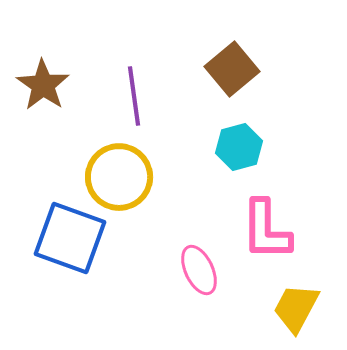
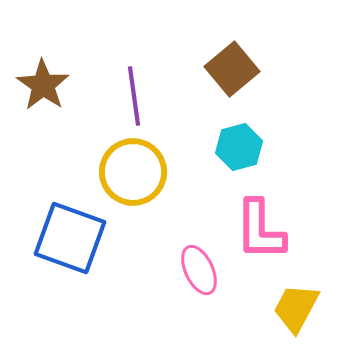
yellow circle: moved 14 px right, 5 px up
pink L-shape: moved 6 px left
